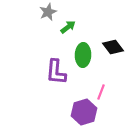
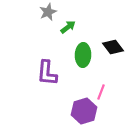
purple L-shape: moved 9 px left, 1 px down
purple hexagon: moved 1 px up
